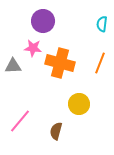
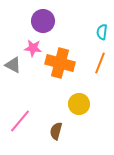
cyan semicircle: moved 8 px down
gray triangle: moved 1 px up; rotated 30 degrees clockwise
